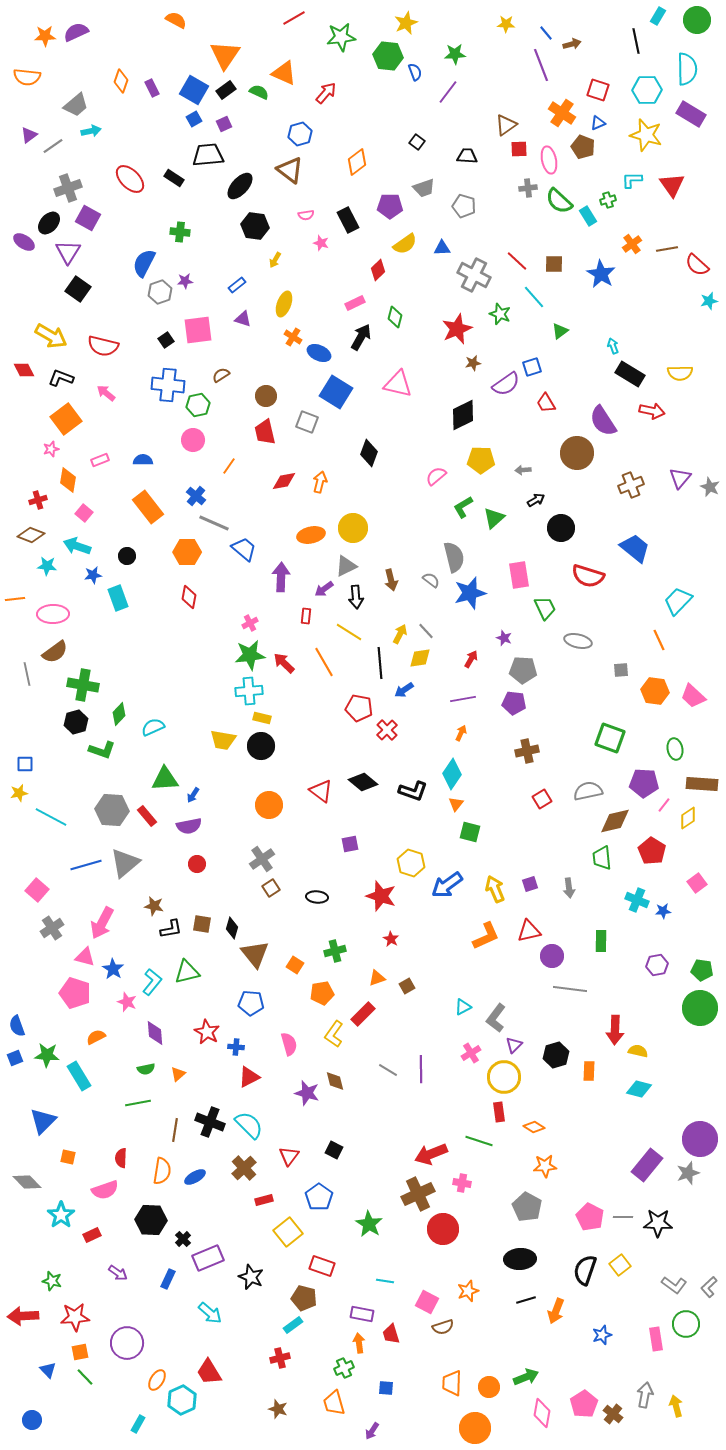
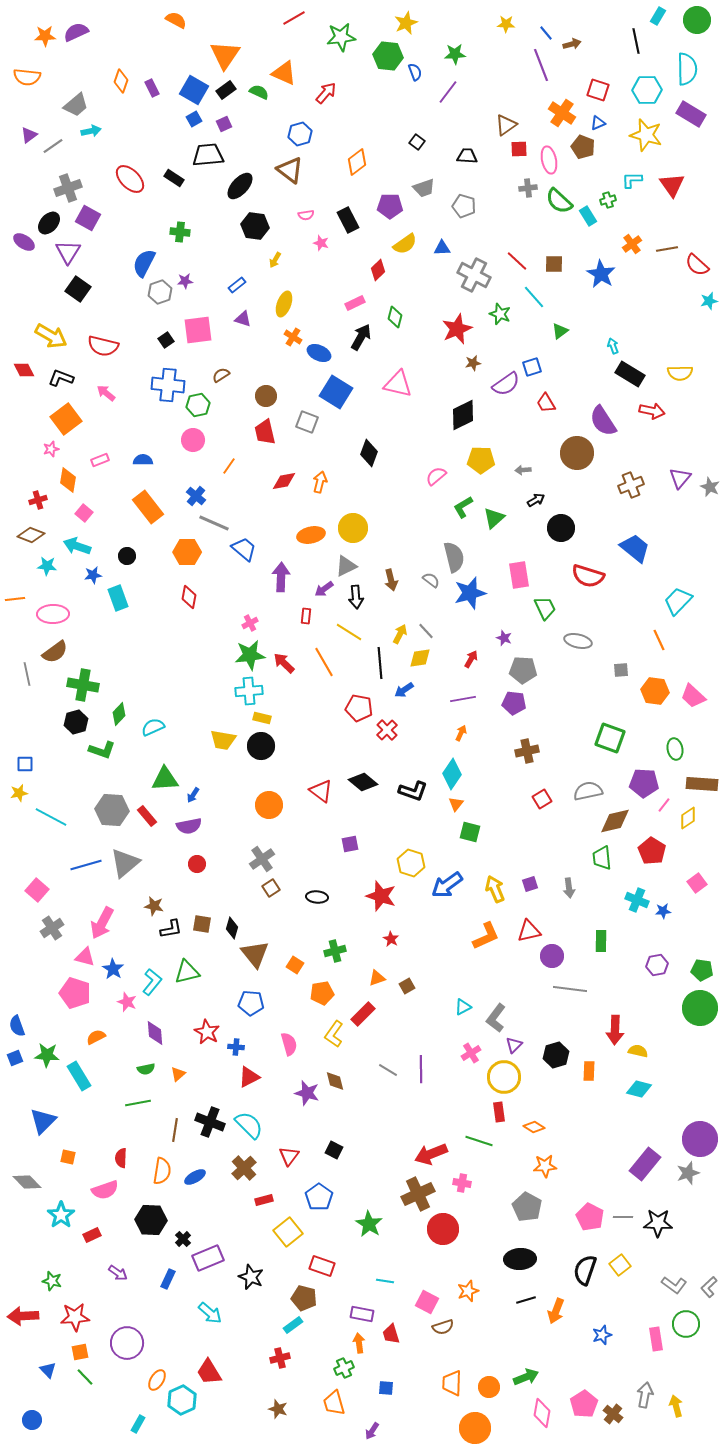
purple rectangle at (647, 1165): moved 2 px left, 1 px up
